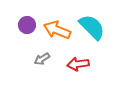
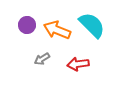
cyan semicircle: moved 2 px up
